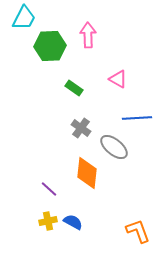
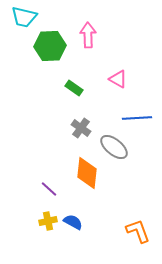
cyan trapezoid: moved 1 px up; rotated 76 degrees clockwise
